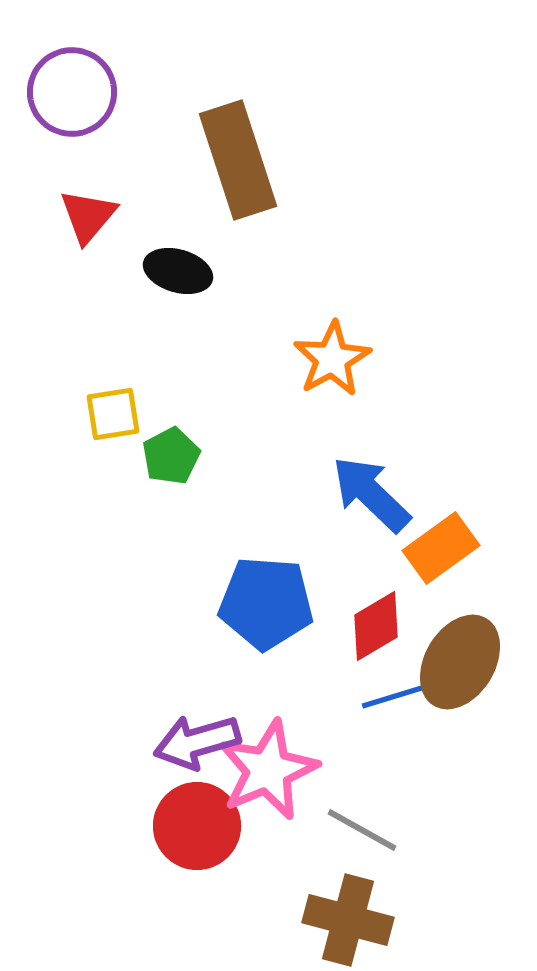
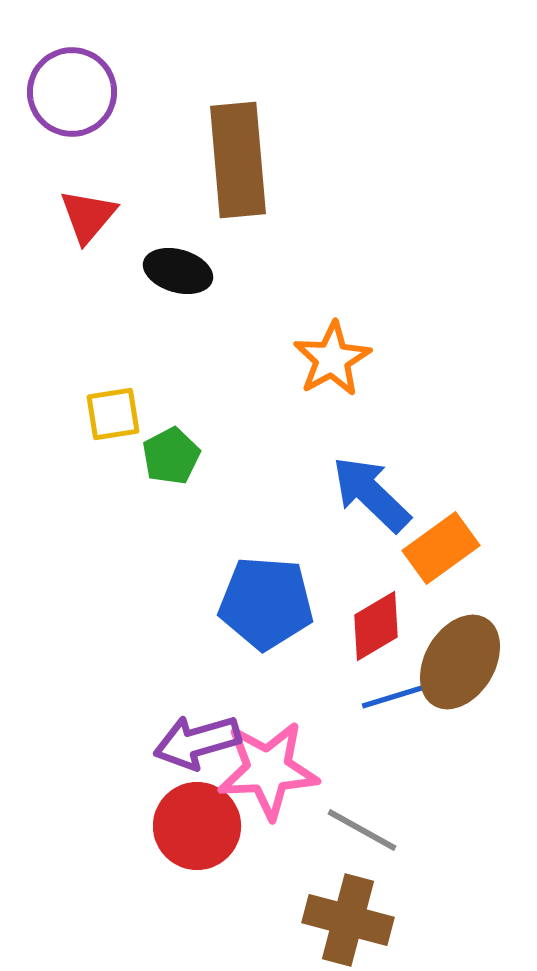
brown rectangle: rotated 13 degrees clockwise
pink star: rotated 20 degrees clockwise
